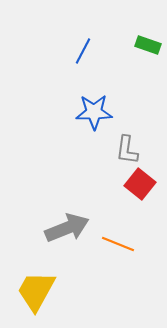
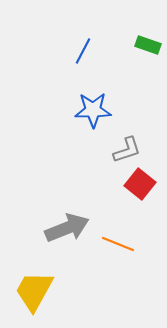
blue star: moved 1 px left, 2 px up
gray L-shape: rotated 116 degrees counterclockwise
yellow trapezoid: moved 2 px left
